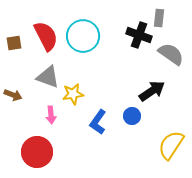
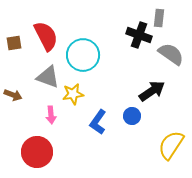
cyan circle: moved 19 px down
